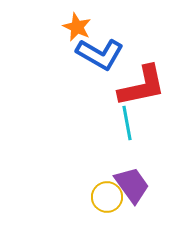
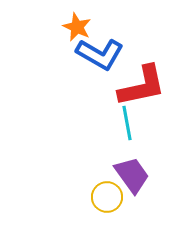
purple trapezoid: moved 10 px up
